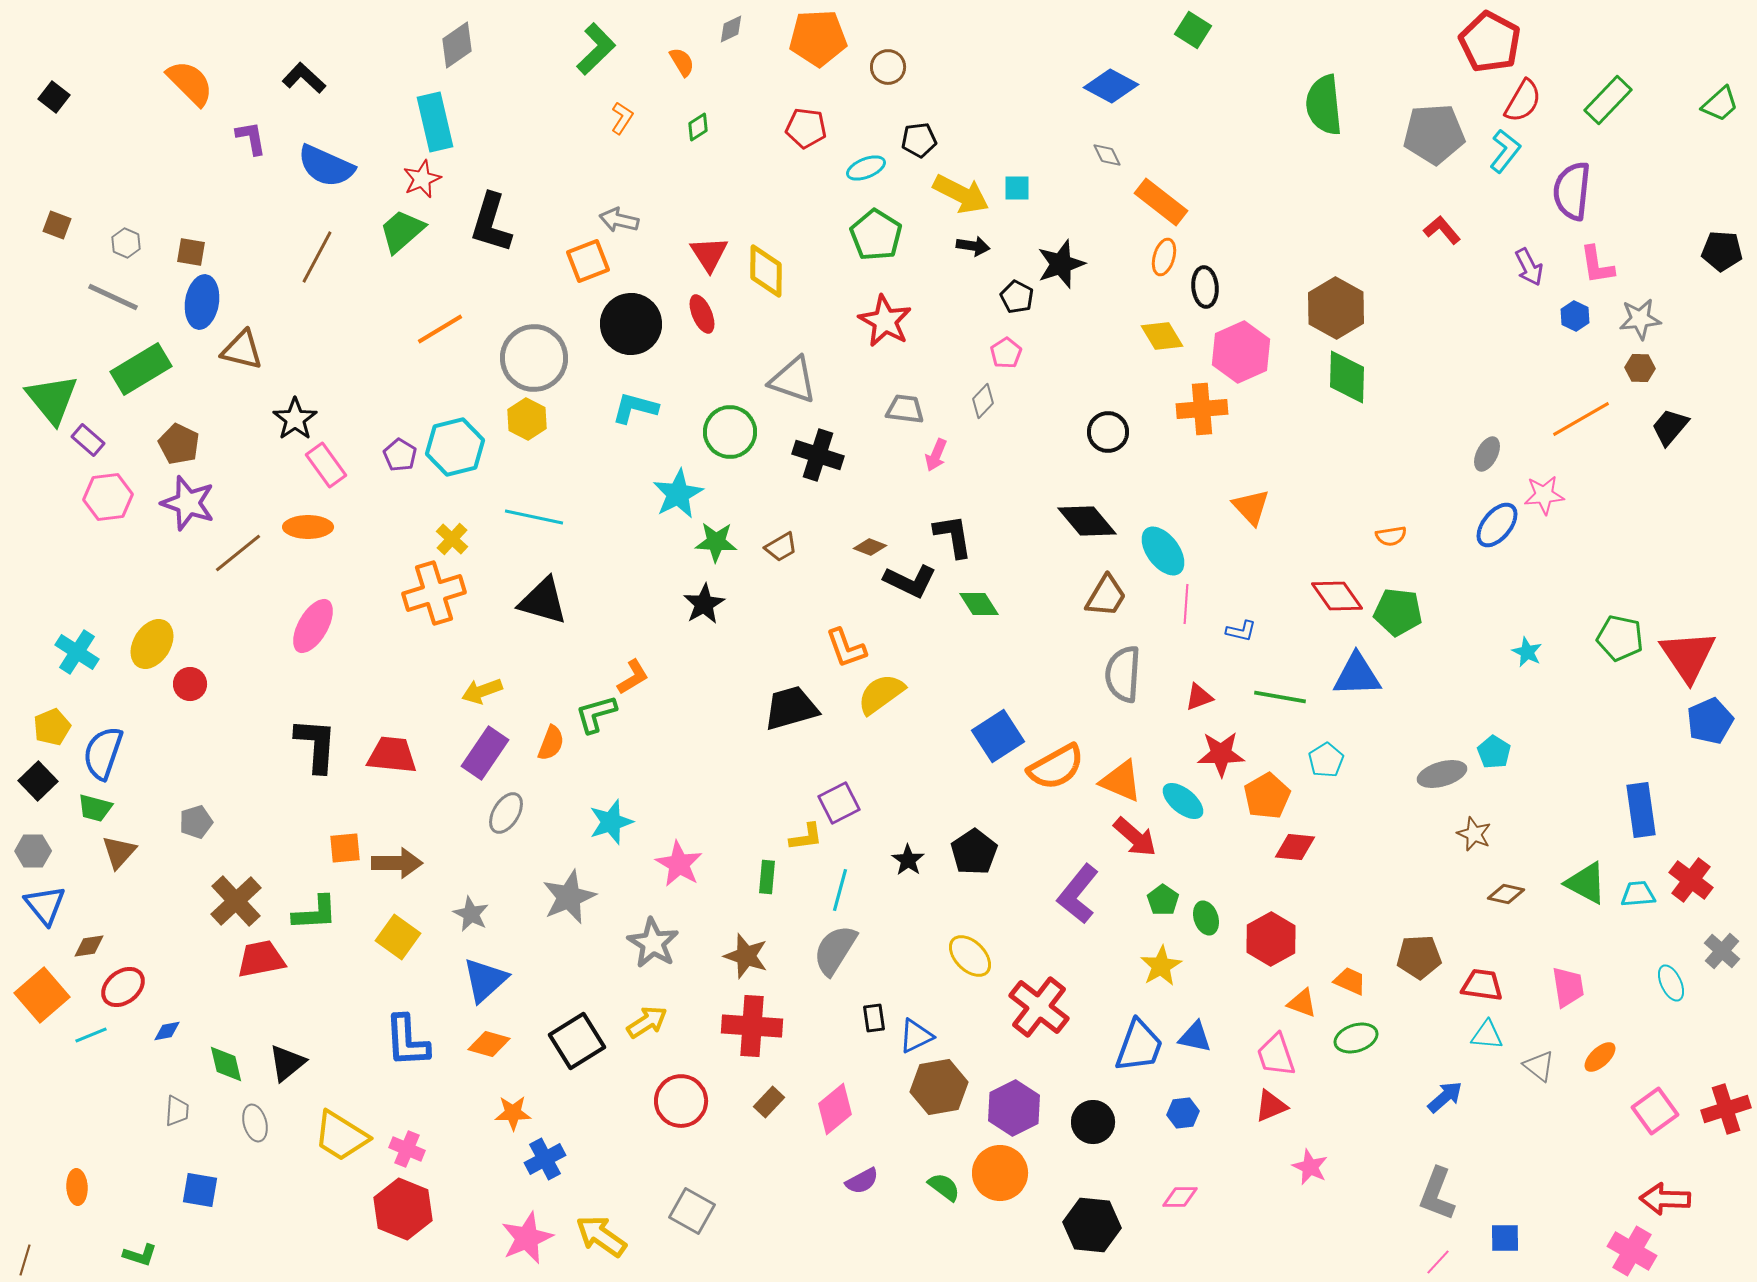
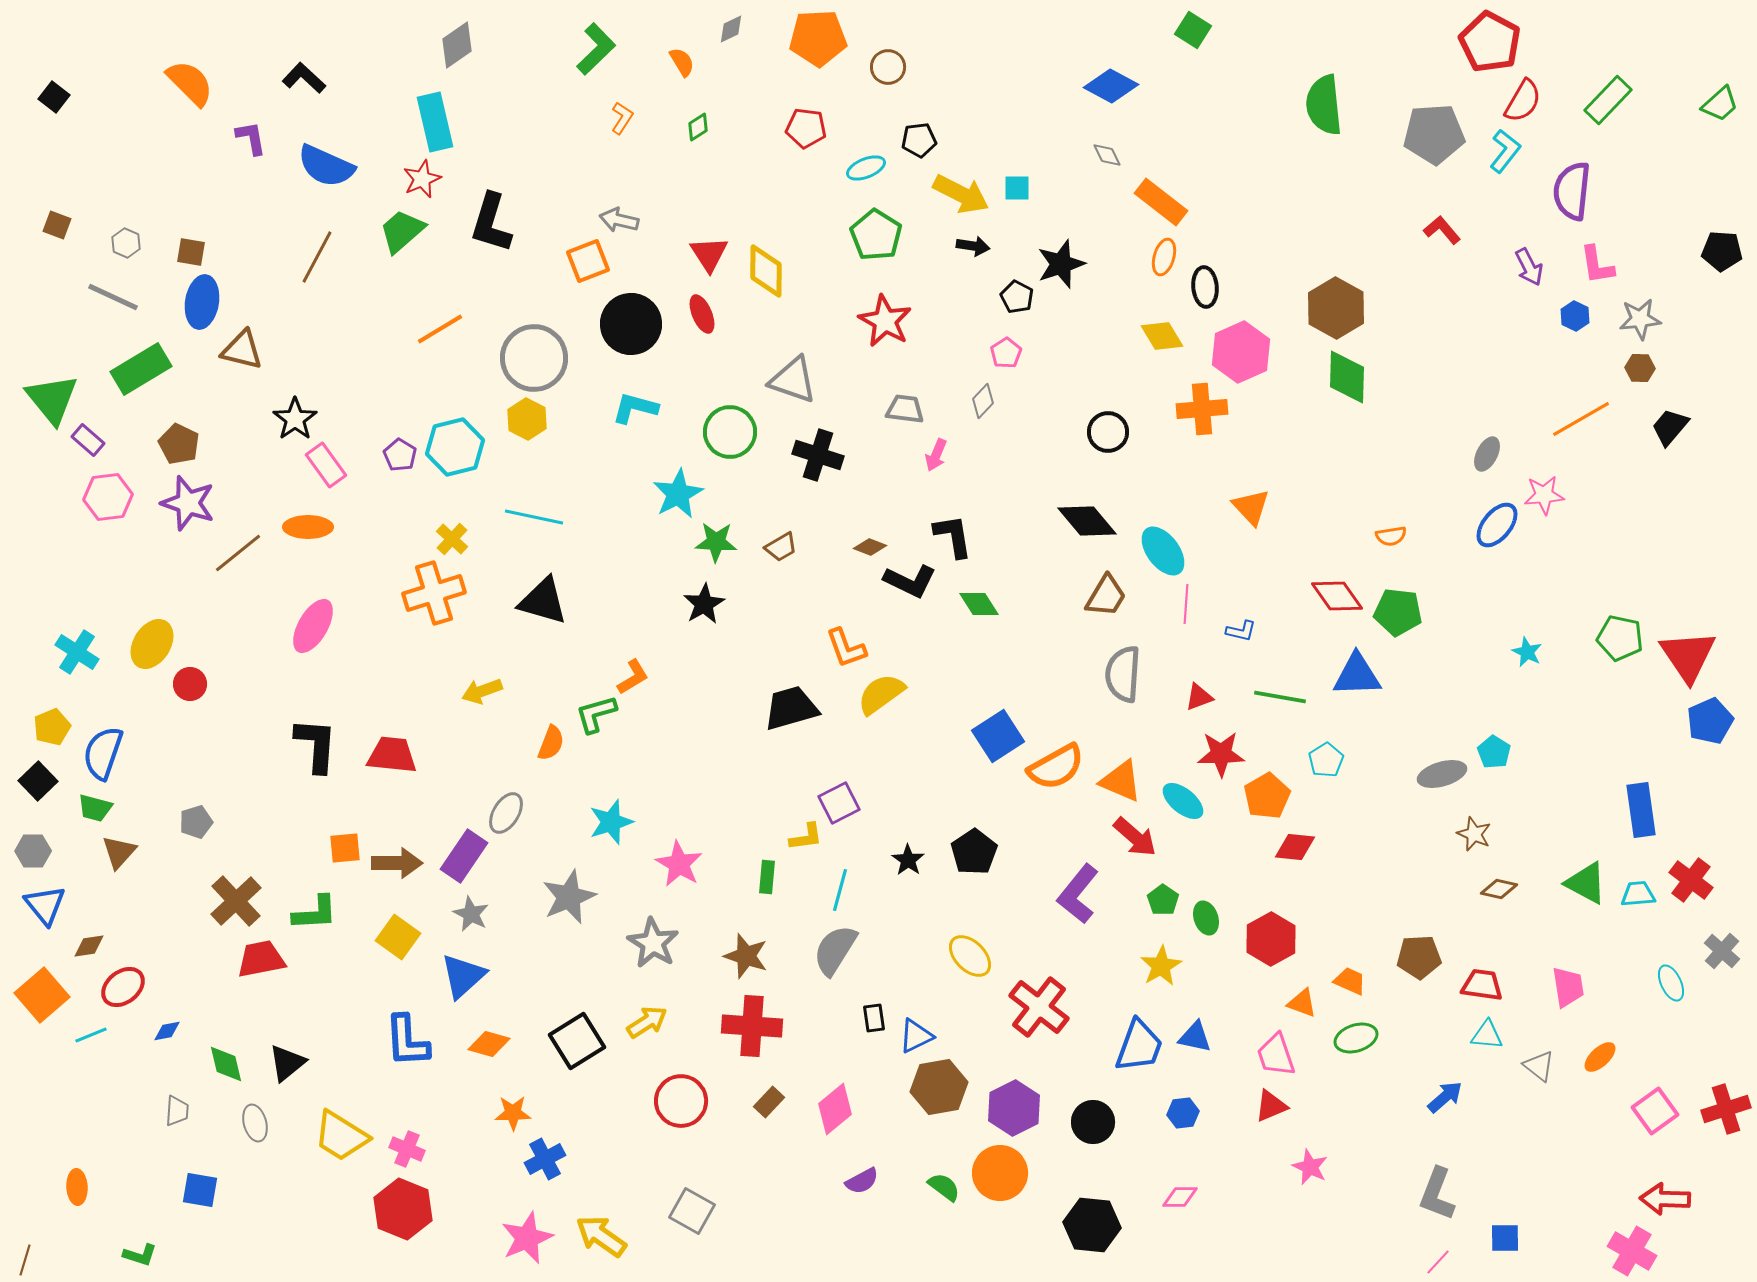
purple rectangle at (485, 753): moved 21 px left, 103 px down
brown diamond at (1506, 894): moved 7 px left, 5 px up
blue triangle at (485, 980): moved 22 px left, 4 px up
